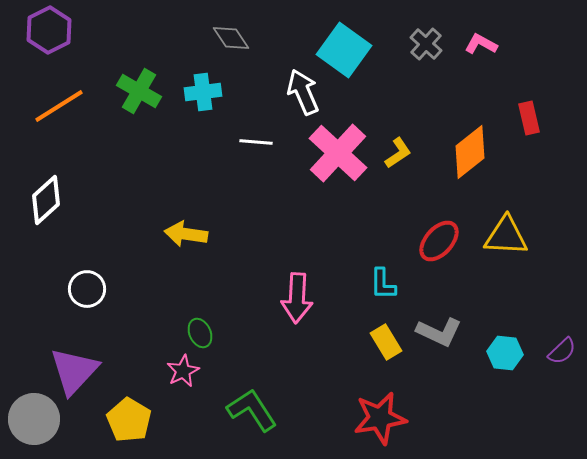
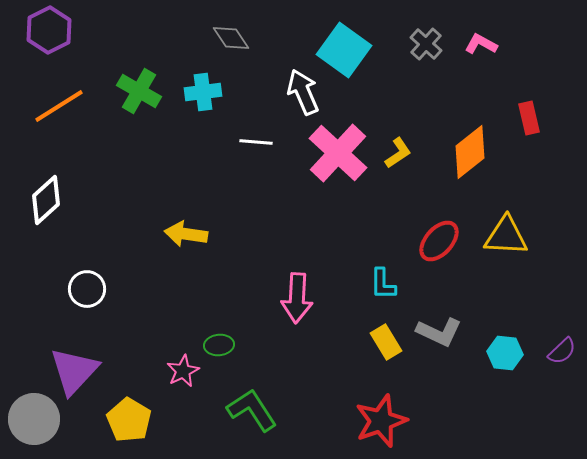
green ellipse: moved 19 px right, 12 px down; rotated 72 degrees counterclockwise
red star: moved 1 px right, 3 px down; rotated 10 degrees counterclockwise
